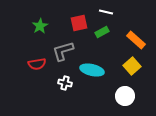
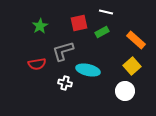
cyan ellipse: moved 4 px left
white circle: moved 5 px up
